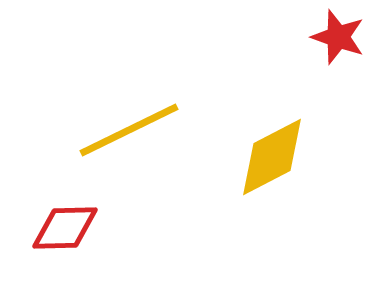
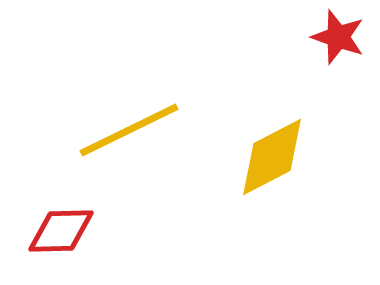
red diamond: moved 4 px left, 3 px down
